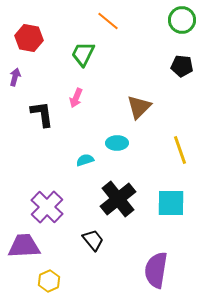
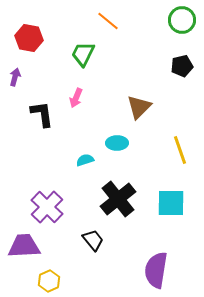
black pentagon: rotated 20 degrees counterclockwise
